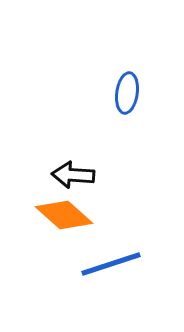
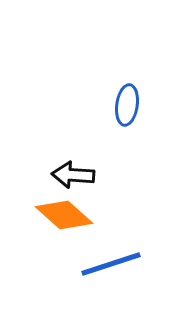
blue ellipse: moved 12 px down
